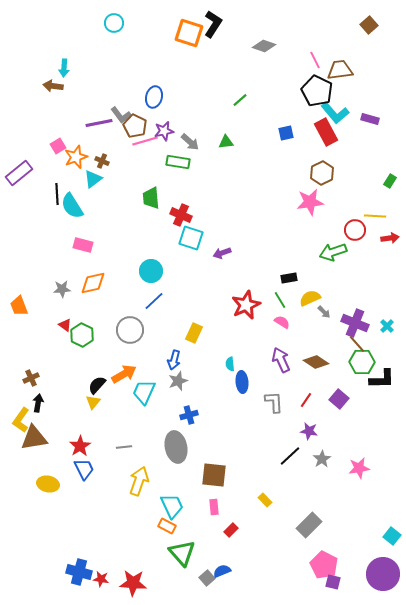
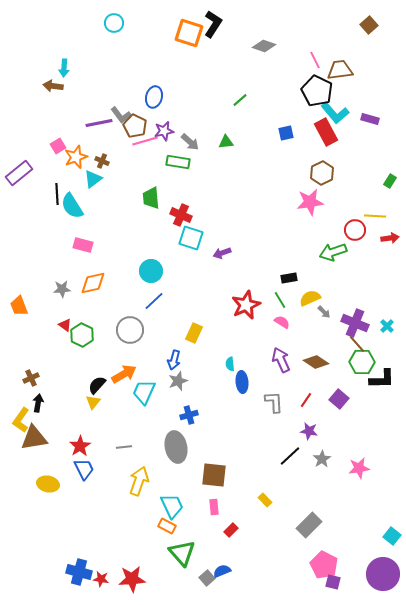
red star at (133, 583): moved 1 px left, 4 px up; rotated 8 degrees counterclockwise
